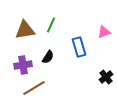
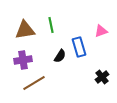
green line: rotated 35 degrees counterclockwise
pink triangle: moved 3 px left, 1 px up
black semicircle: moved 12 px right, 1 px up
purple cross: moved 5 px up
black cross: moved 4 px left
brown line: moved 5 px up
